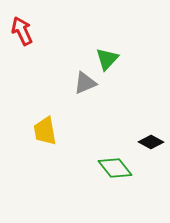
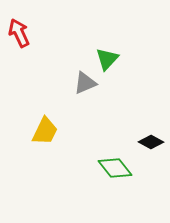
red arrow: moved 3 px left, 2 px down
yellow trapezoid: rotated 144 degrees counterclockwise
